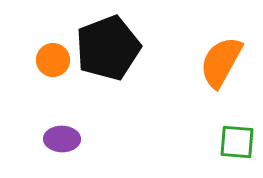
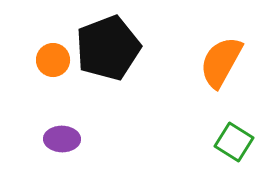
green square: moved 3 px left; rotated 27 degrees clockwise
